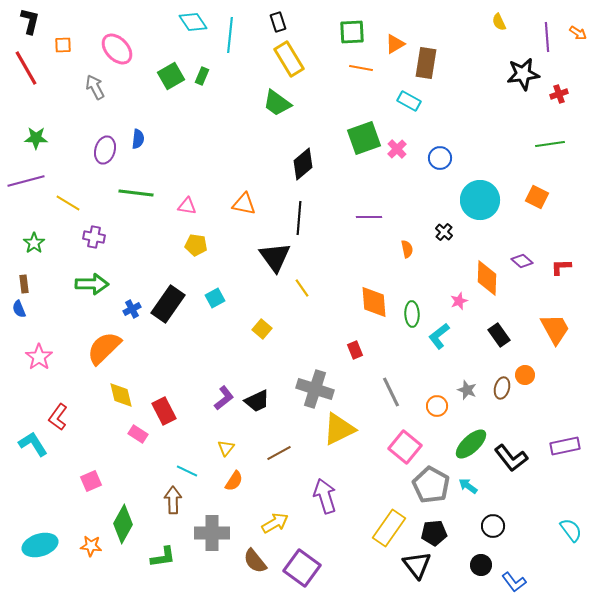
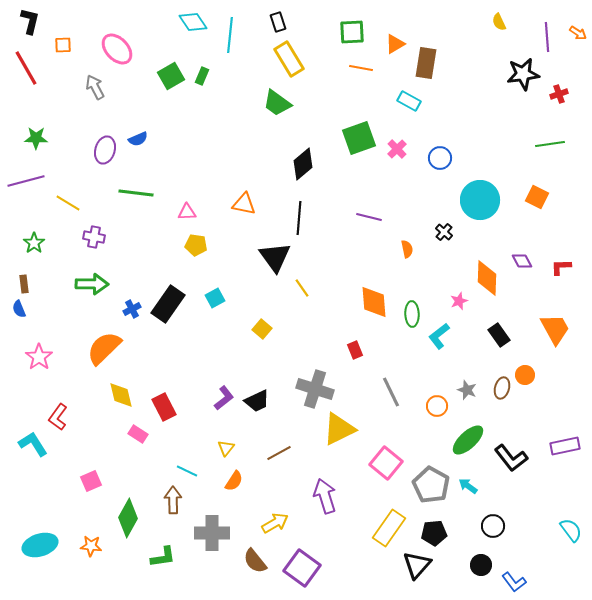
green square at (364, 138): moved 5 px left
blue semicircle at (138, 139): rotated 60 degrees clockwise
pink triangle at (187, 206): moved 6 px down; rotated 12 degrees counterclockwise
purple line at (369, 217): rotated 15 degrees clockwise
purple diamond at (522, 261): rotated 20 degrees clockwise
red rectangle at (164, 411): moved 4 px up
green ellipse at (471, 444): moved 3 px left, 4 px up
pink square at (405, 447): moved 19 px left, 16 px down
green diamond at (123, 524): moved 5 px right, 6 px up
black triangle at (417, 565): rotated 20 degrees clockwise
